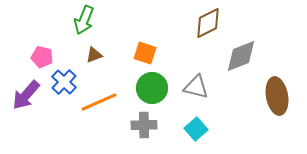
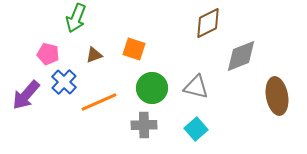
green arrow: moved 8 px left, 2 px up
orange square: moved 11 px left, 4 px up
pink pentagon: moved 6 px right, 3 px up
